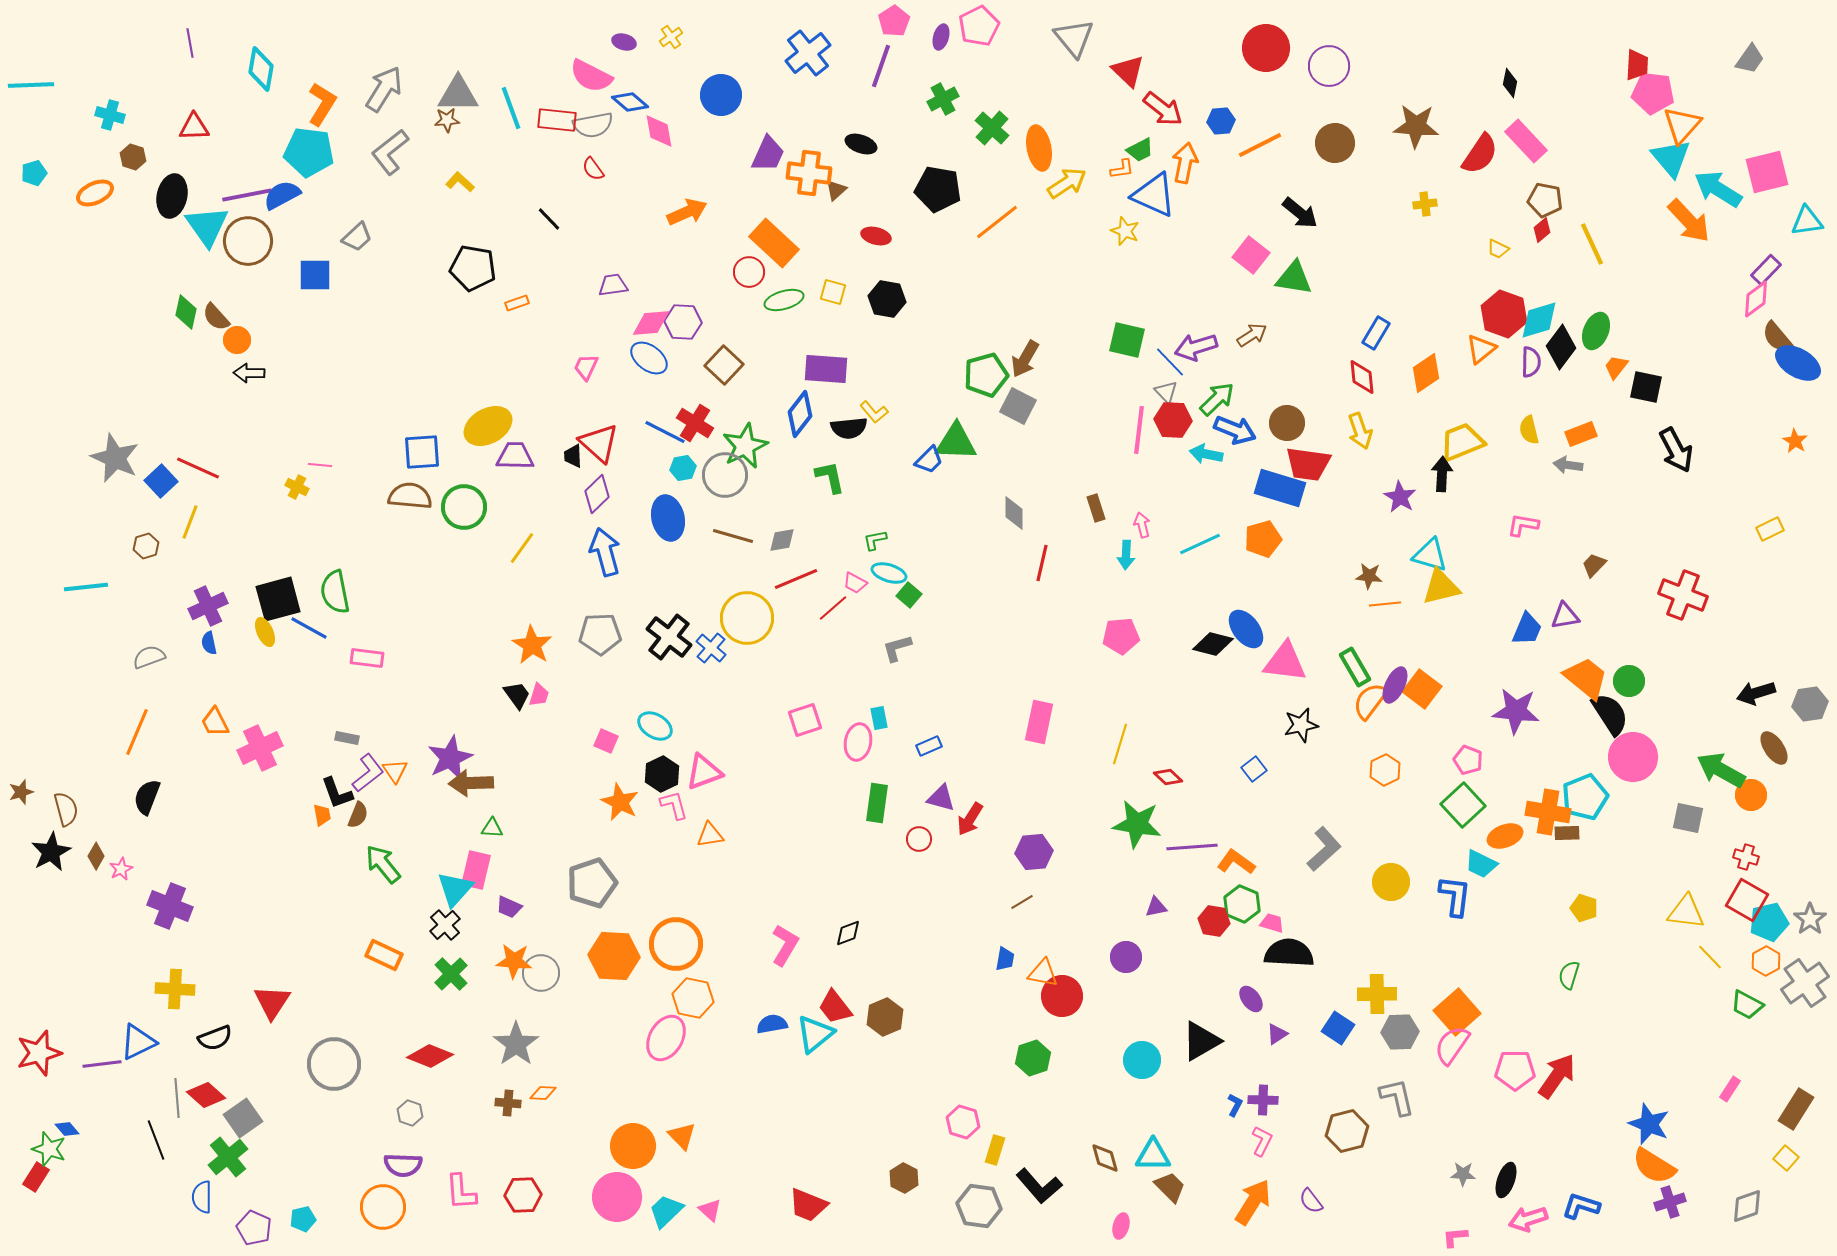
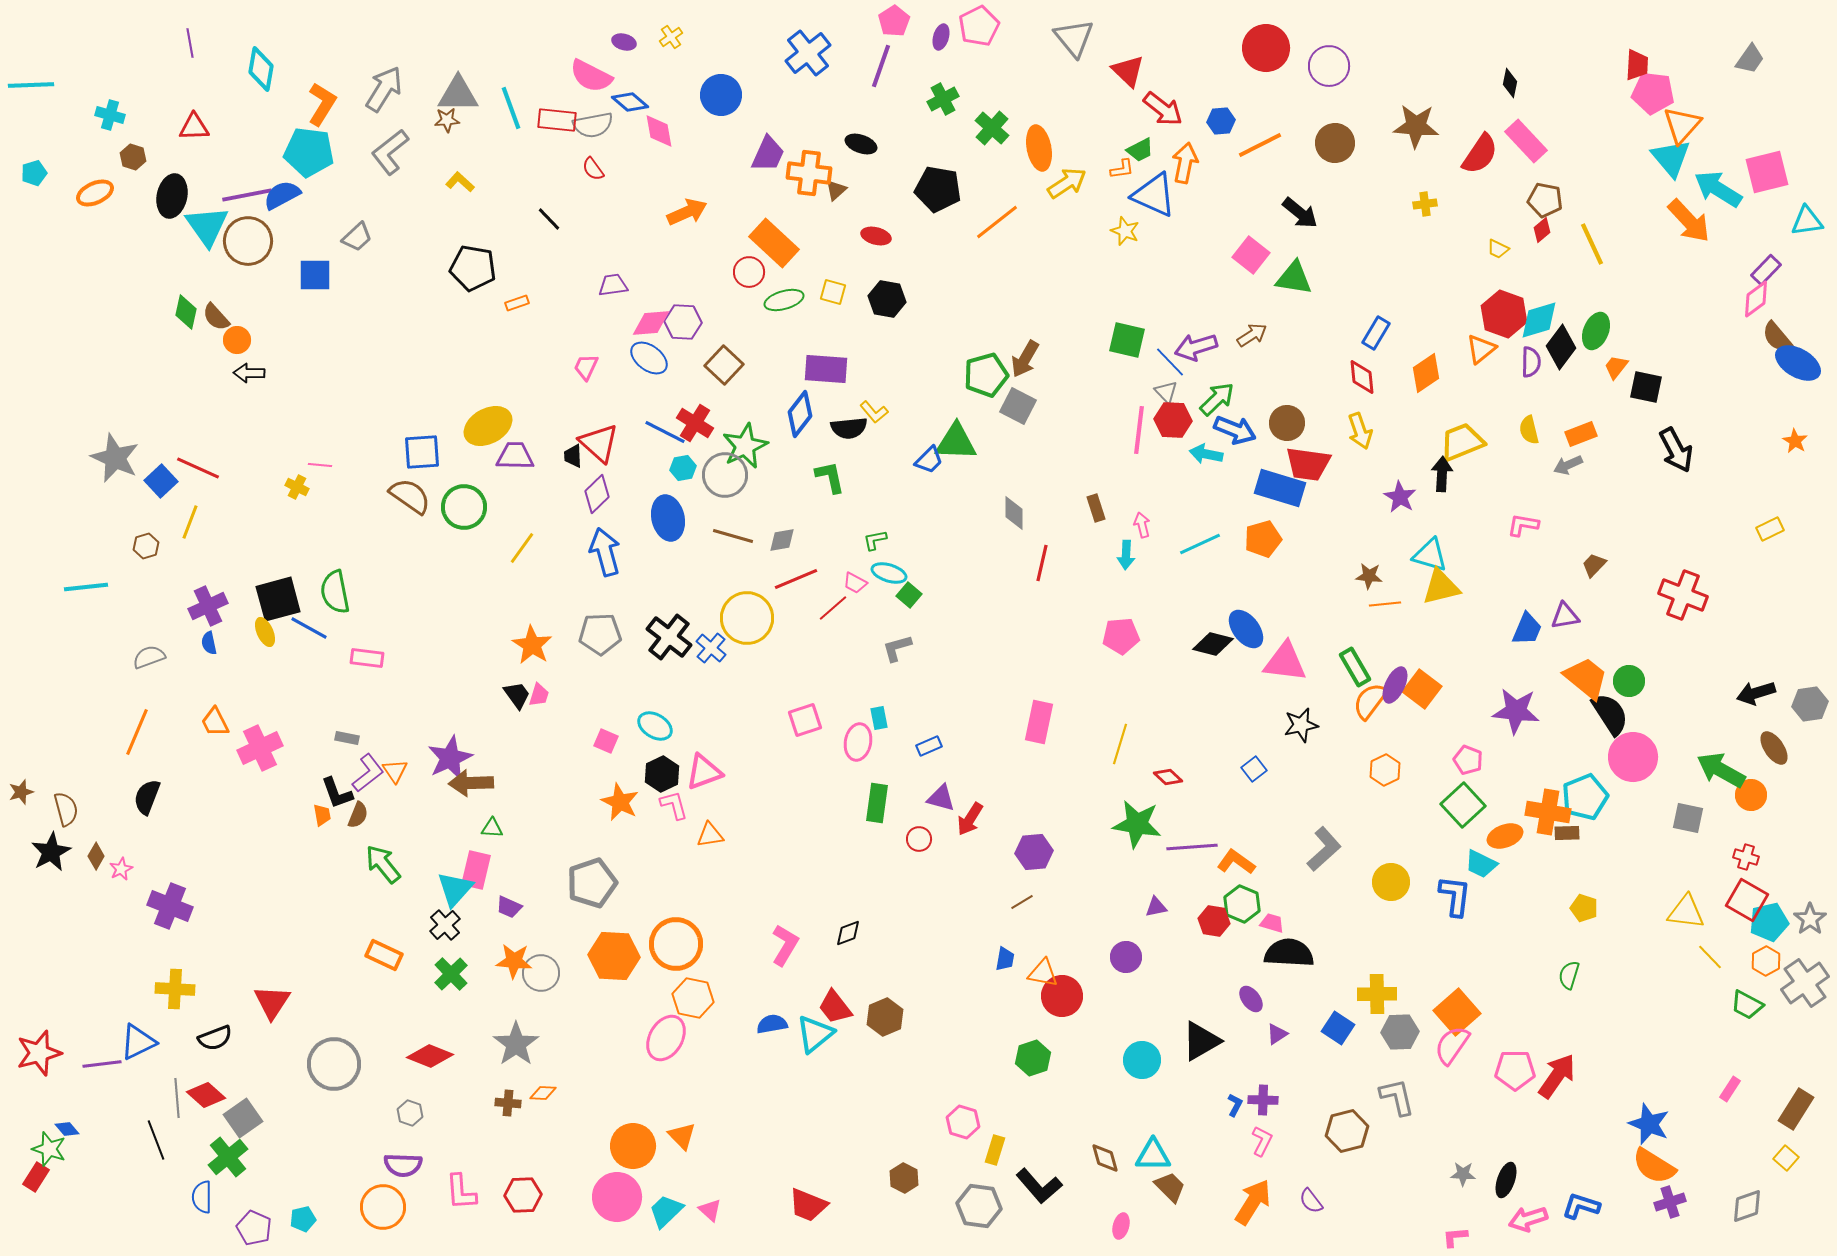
gray arrow at (1568, 465): rotated 32 degrees counterclockwise
brown semicircle at (410, 496): rotated 30 degrees clockwise
